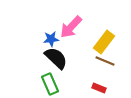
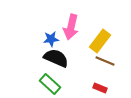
pink arrow: rotated 30 degrees counterclockwise
yellow rectangle: moved 4 px left, 1 px up
black semicircle: rotated 20 degrees counterclockwise
green rectangle: rotated 25 degrees counterclockwise
red rectangle: moved 1 px right
